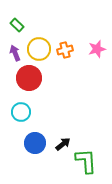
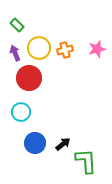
yellow circle: moved 1 px up
